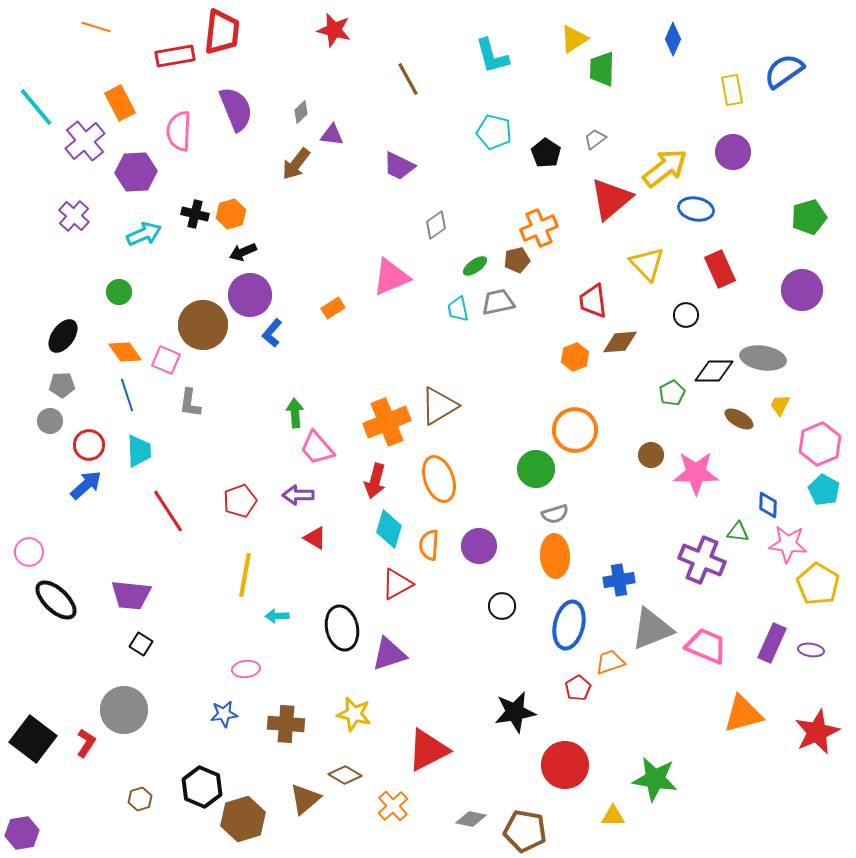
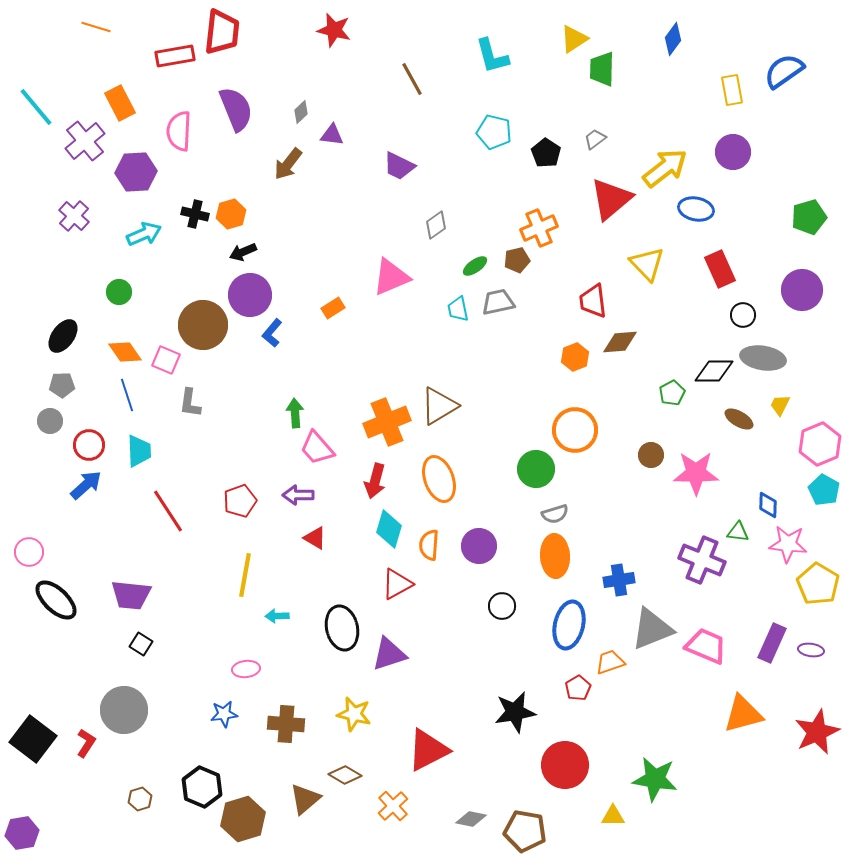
blue diamond at (673, 39): rotated 12 degrees clockwise
brown line at (408, 79): moved 4 px right
brown arrow at (296, 164): moved 8 px left
black circle at (686, 315): moved 57 px right
